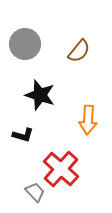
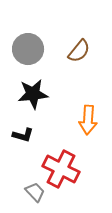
gray circle: moved 3 px right, 5 px down
black star: moved 7 px left, 1 px up; rotated 24 degrees counterclockwise
red cross: rotated 15 degrees counterclockwise
